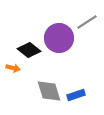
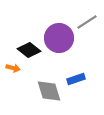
blue rectangle: moved 16 px up
